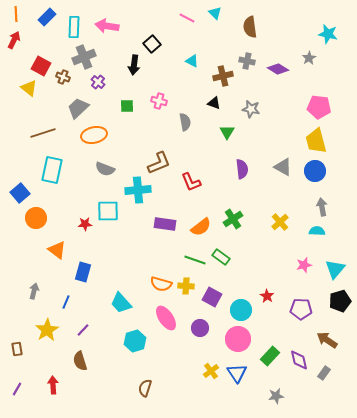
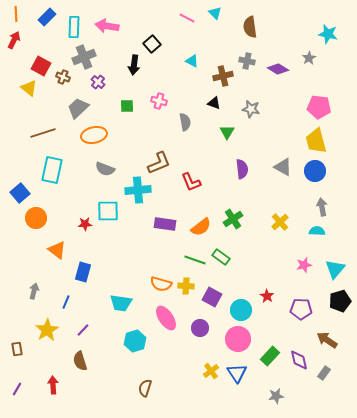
cyan trapezoid at (121, 303): rotated 40 degrees counterclockwise
